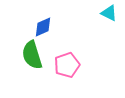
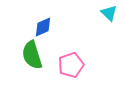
cyan triangle: rotated 18 degrees clockwise
pink pentagon: moved 4 px right
